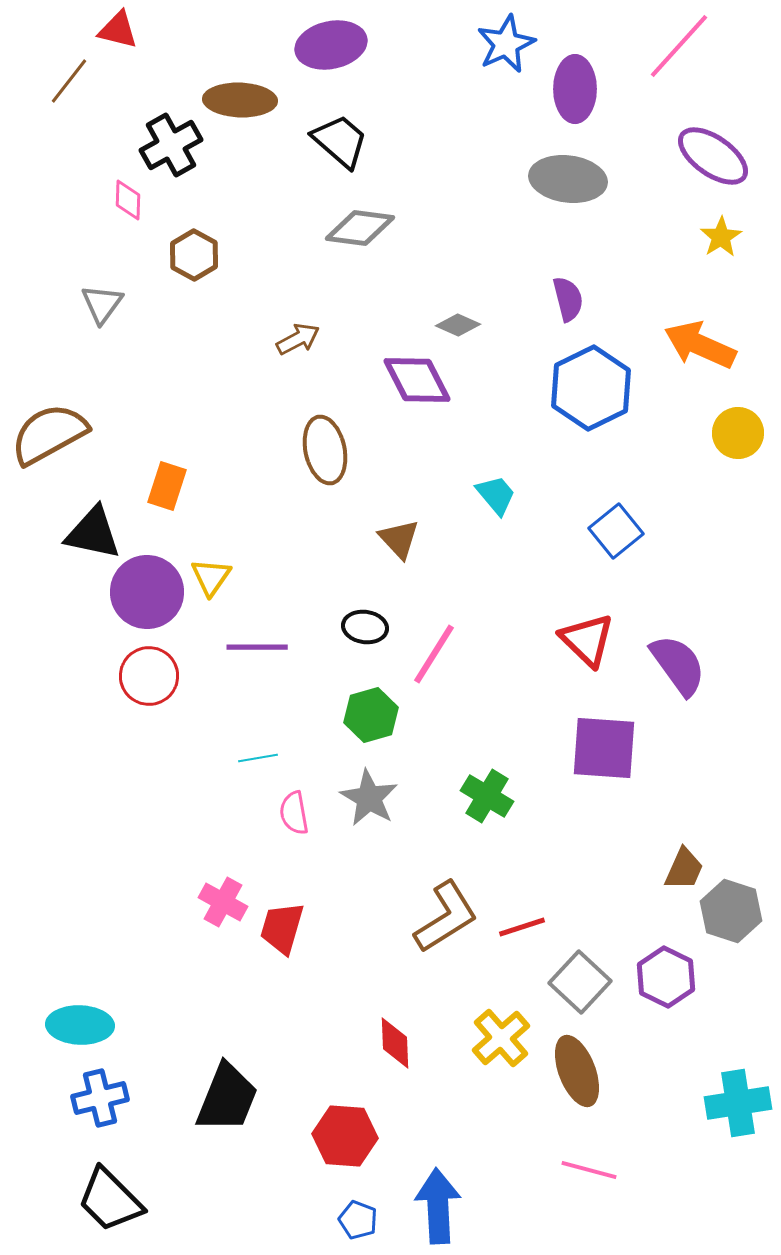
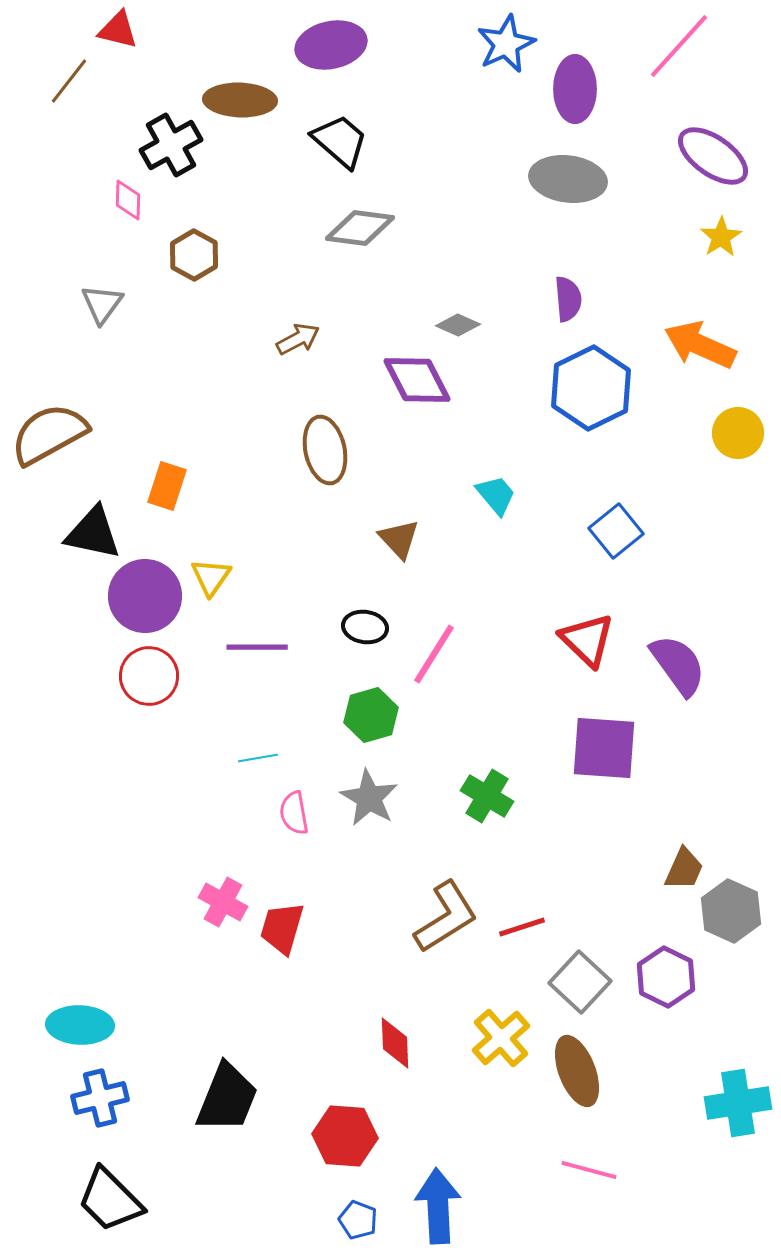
purple semicircle at (568, 299): rotated 9 degrees clockwise
purple circle at (147, 592): moved 2 px left, 4 px down
gray hexagon at (731, 911): rotated 6 degrees clockwise
